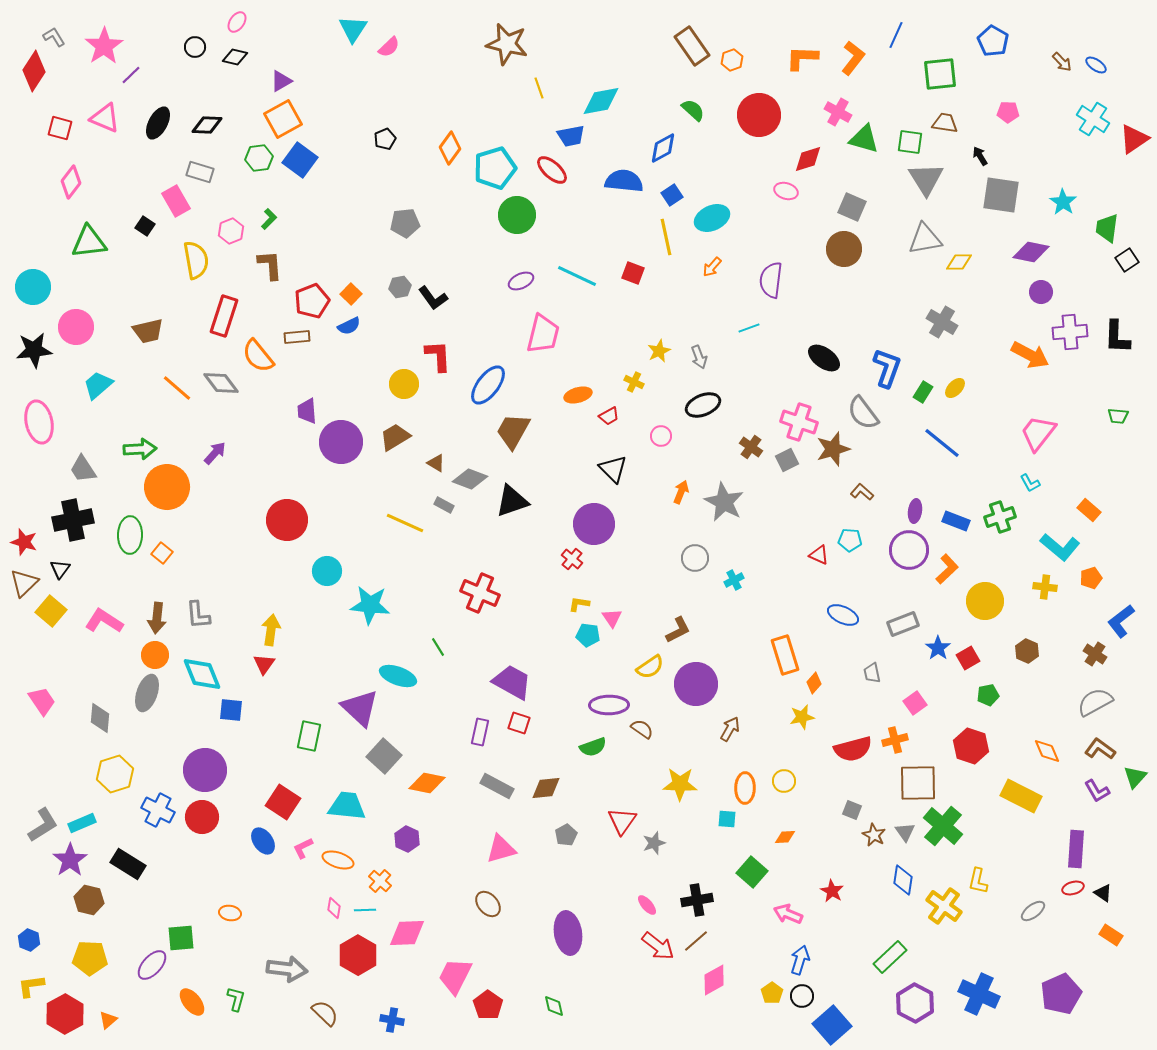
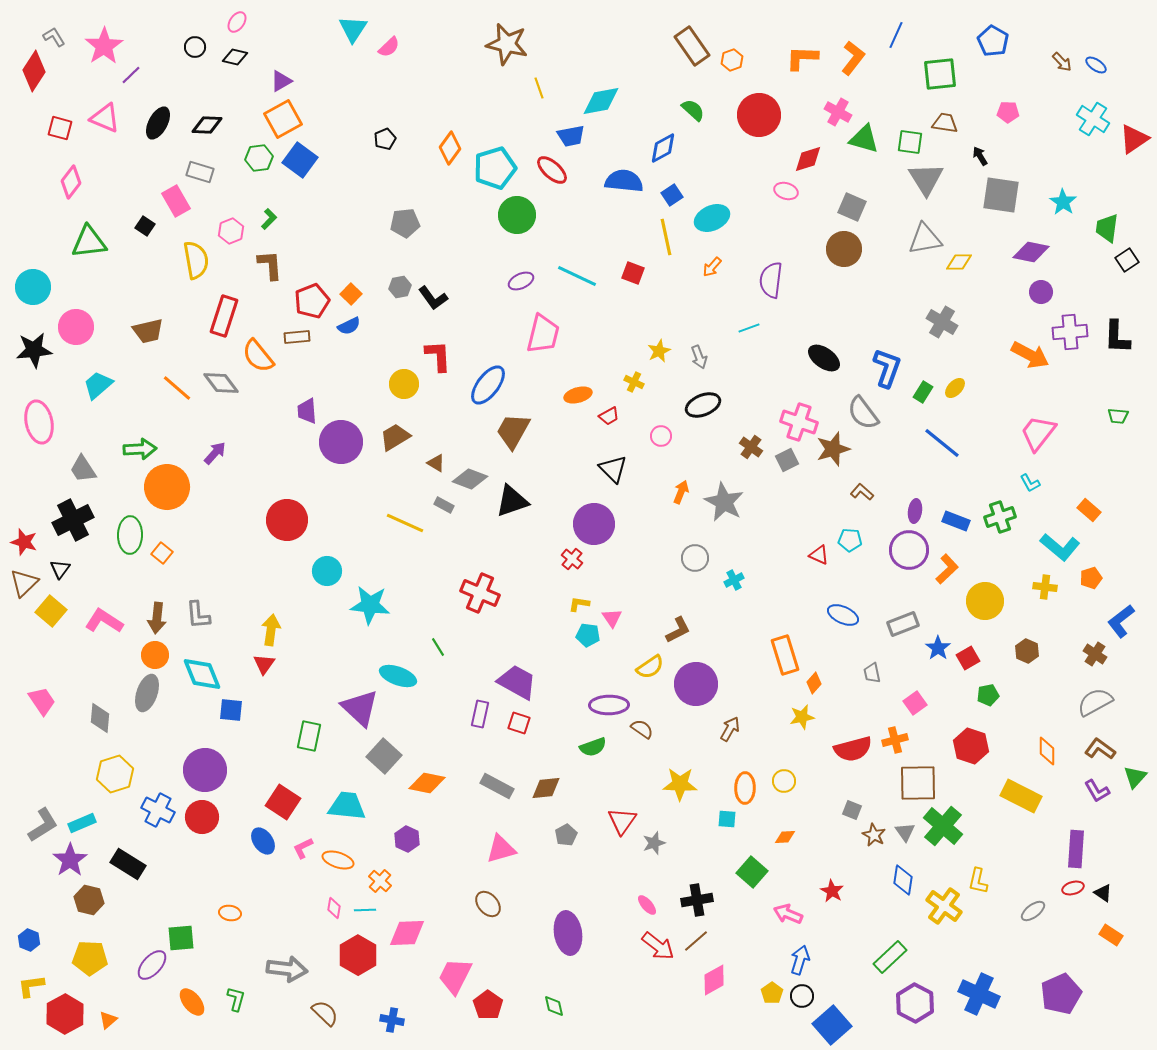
black cross at (73, 520): rotated 15 degrees counterclockwise
purple trapezoid at (512, 682): moved 5 px right
purple rectangle at (480, 732): moved 18 px up
orange diamond at (1047, 751): rotated 24 degrees clockwise
